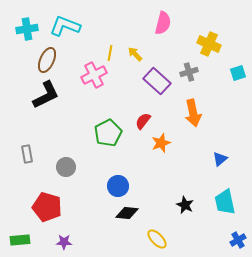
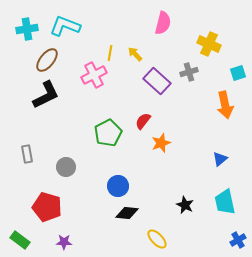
brown ellipse: rotated 15 degrees clockwise
orange arrow: moved 32 px right, 8 px up
green rectangle: rotated 42 degrees clockwise
